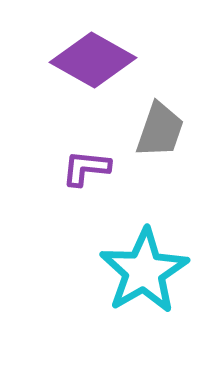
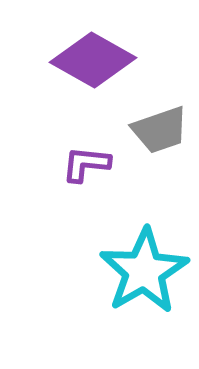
gray trapezoid: rotated 52 degrees clockwise
purple L-shape: moved 4 px up
